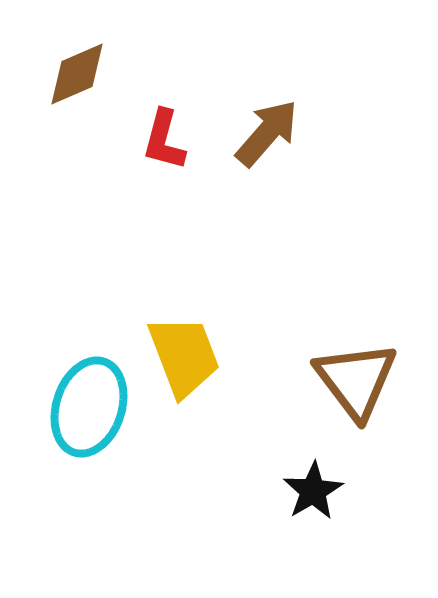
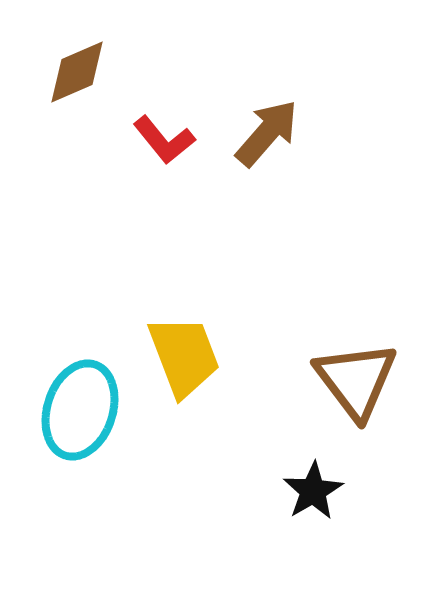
brown diamond: moved 2 px up
red L-shape: rotated 54 degrees counterclockwise
cyan ellipse: moved 9 px left, 3 px down
